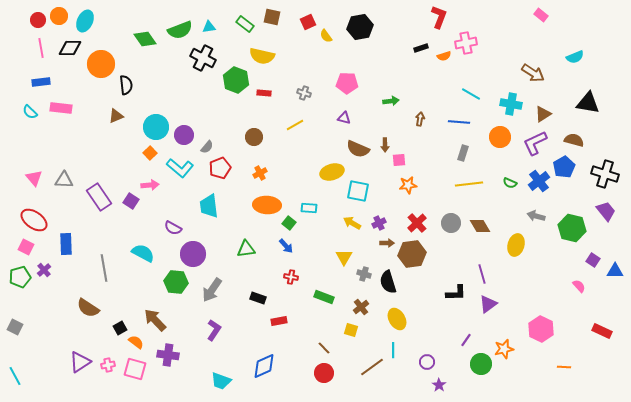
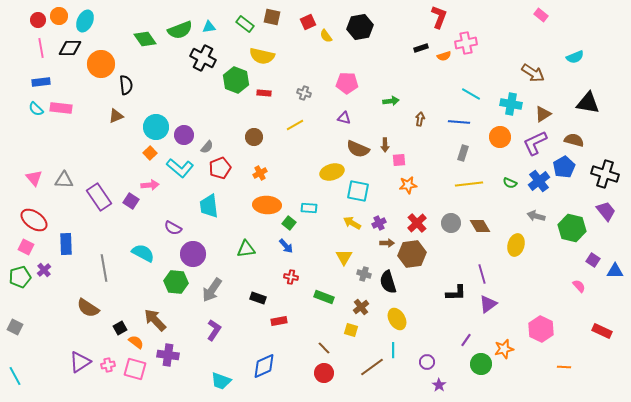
cyan semicircle at (30, 112): moved 6 px right, 3 px up
